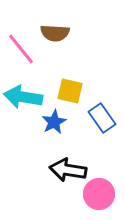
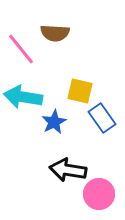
yellow square: moved 10 px right
